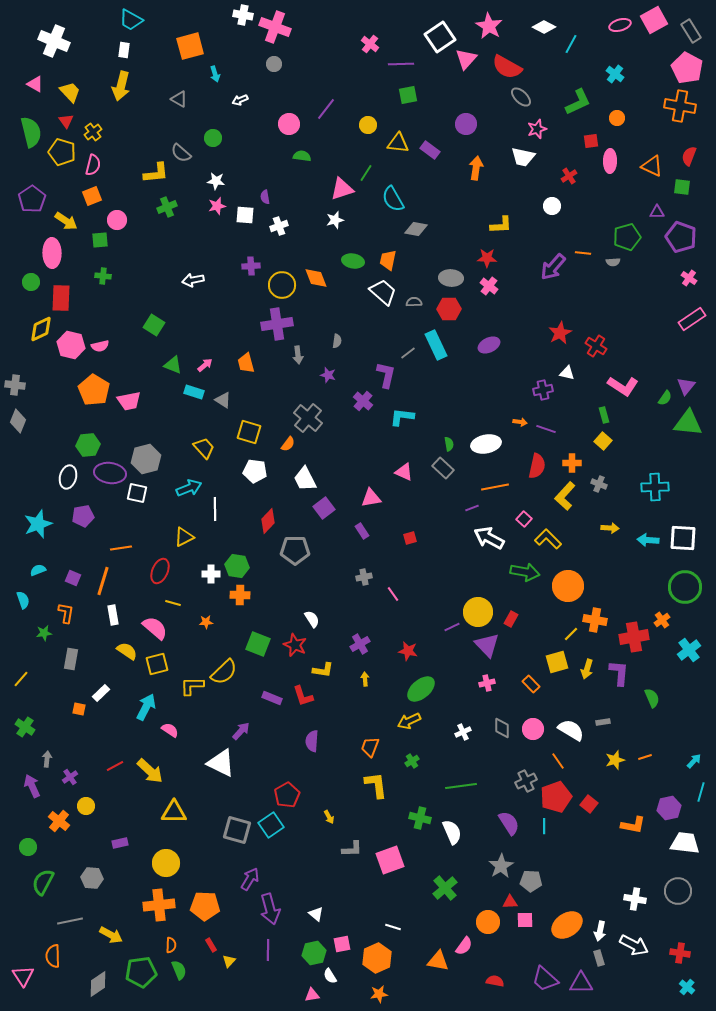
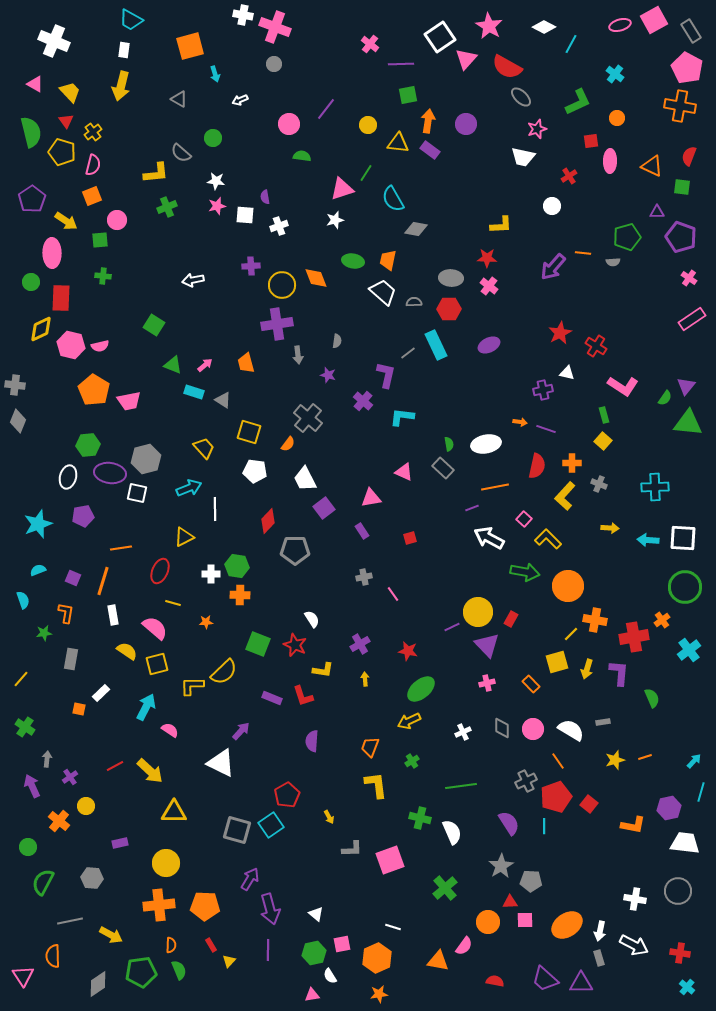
orange arrow at (476, 168): moved 48 px left, 47 px up
